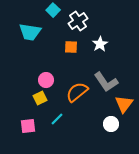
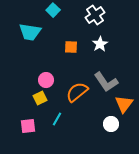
white cross: moved 17 px right, 6 px up
cyan line: rotated 16 degrees counterclockwise
